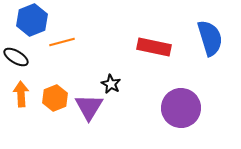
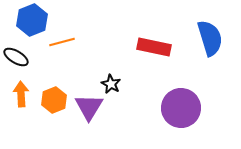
orange hexagon: moved 1 px left, 2 px down
